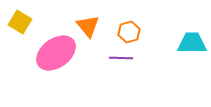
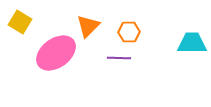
orange triangle: rotated 25 degrees clockwise
orange hexagon: rotated 15 degrees clockwise
purple line: moved 2 px left
